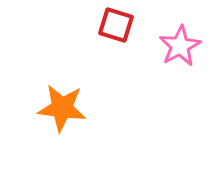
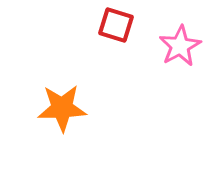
orange star: rotated 9 degrees counterclockwise
